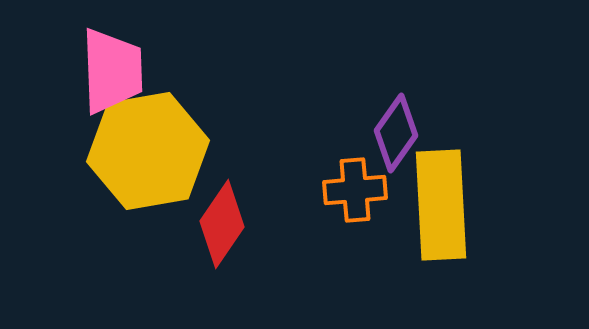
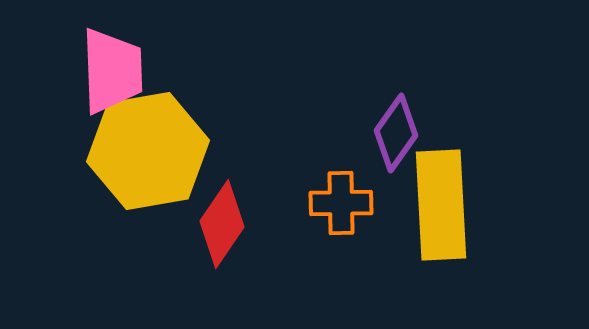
orange cross: moved 14 px left, 13 px down; rotated 4 degrees clockwise
